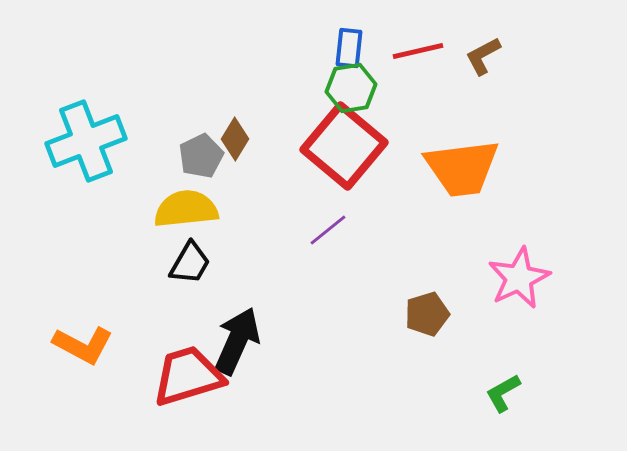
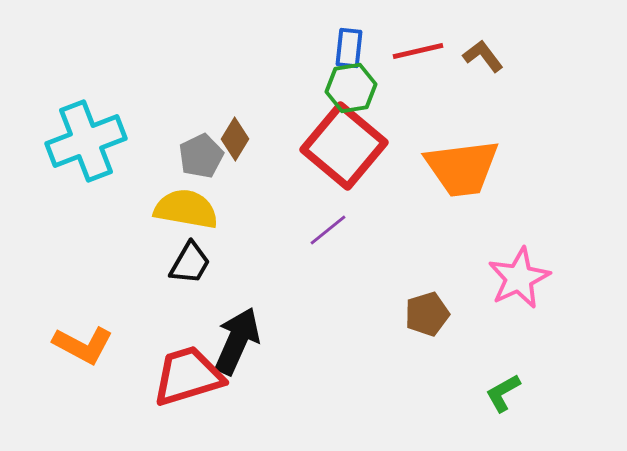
brown L-shape: rotated 81 degrees clockwise
yellow semicircle: rotated 16 degrees clockwise
